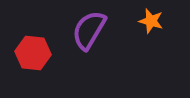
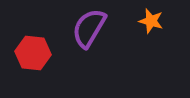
purple semicircle: moved 2 px up
